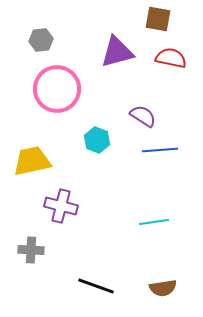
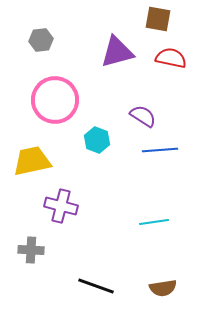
pink circle: moved 2 px left, 11 px down
